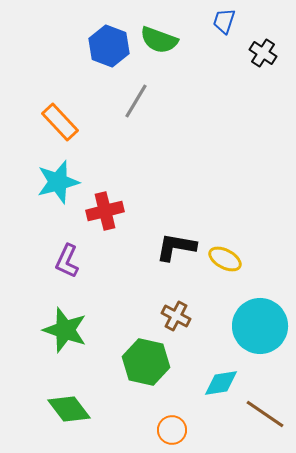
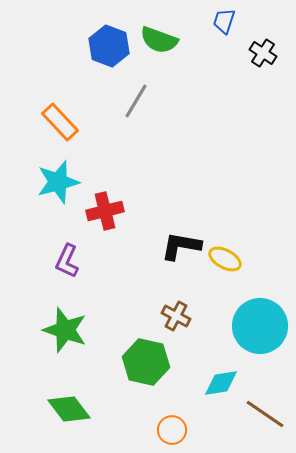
black L-shape: moved 5 px right, 1 px up
